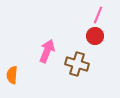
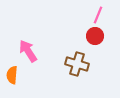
pink arrow: moved 19 px left; rotated 55 degrees counterclockwise
